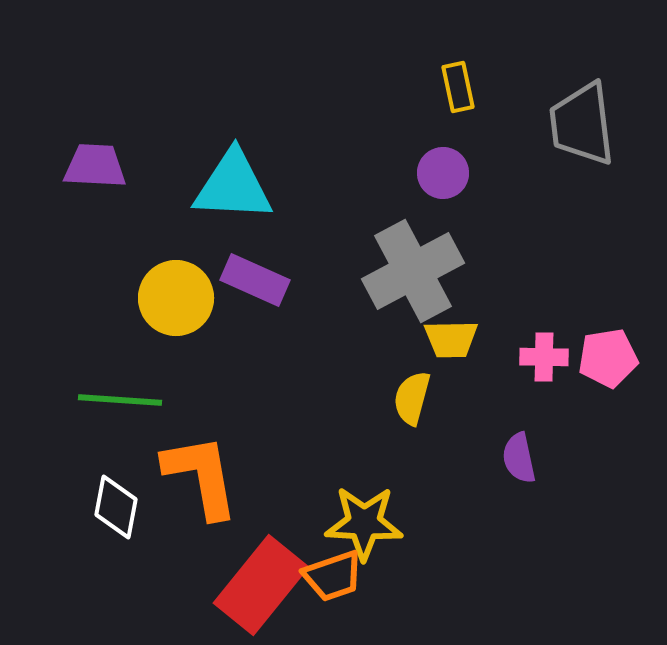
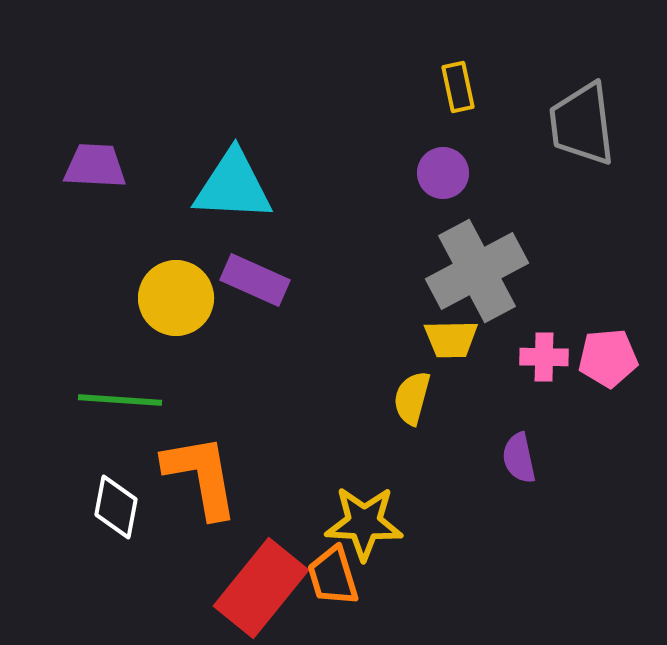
gray cross: moved 64 px right
pink pentagon: rotated 4 degrees clockwise
orange trapezoid: rotated 92 degrees clockwise
red rectangle: moved 3 px down
